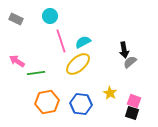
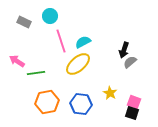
gray rectangle: moved 8 px right, 3 px down
black arrow: rotated 28 degrees clockwise
pink square: moved 1 px down
